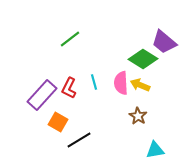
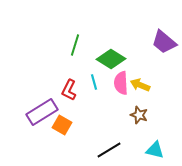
green line: moved 5 px right, 6 px down; rotated 35 degrees counterclockwise
green diamond: moved 32 px left
red L-shape: moved 2 px down
purple rectangle: moved 17 px down; rotated 16 degrees clockwise
brown star: moved 1 px right, 1 px up; rotated 12 degrees counterclockwise
orange square: moved 4 px right, 3 px down
black line: moved 30 px right, 10 px down
cyan triangle: rotated 24 degrees clockwise
